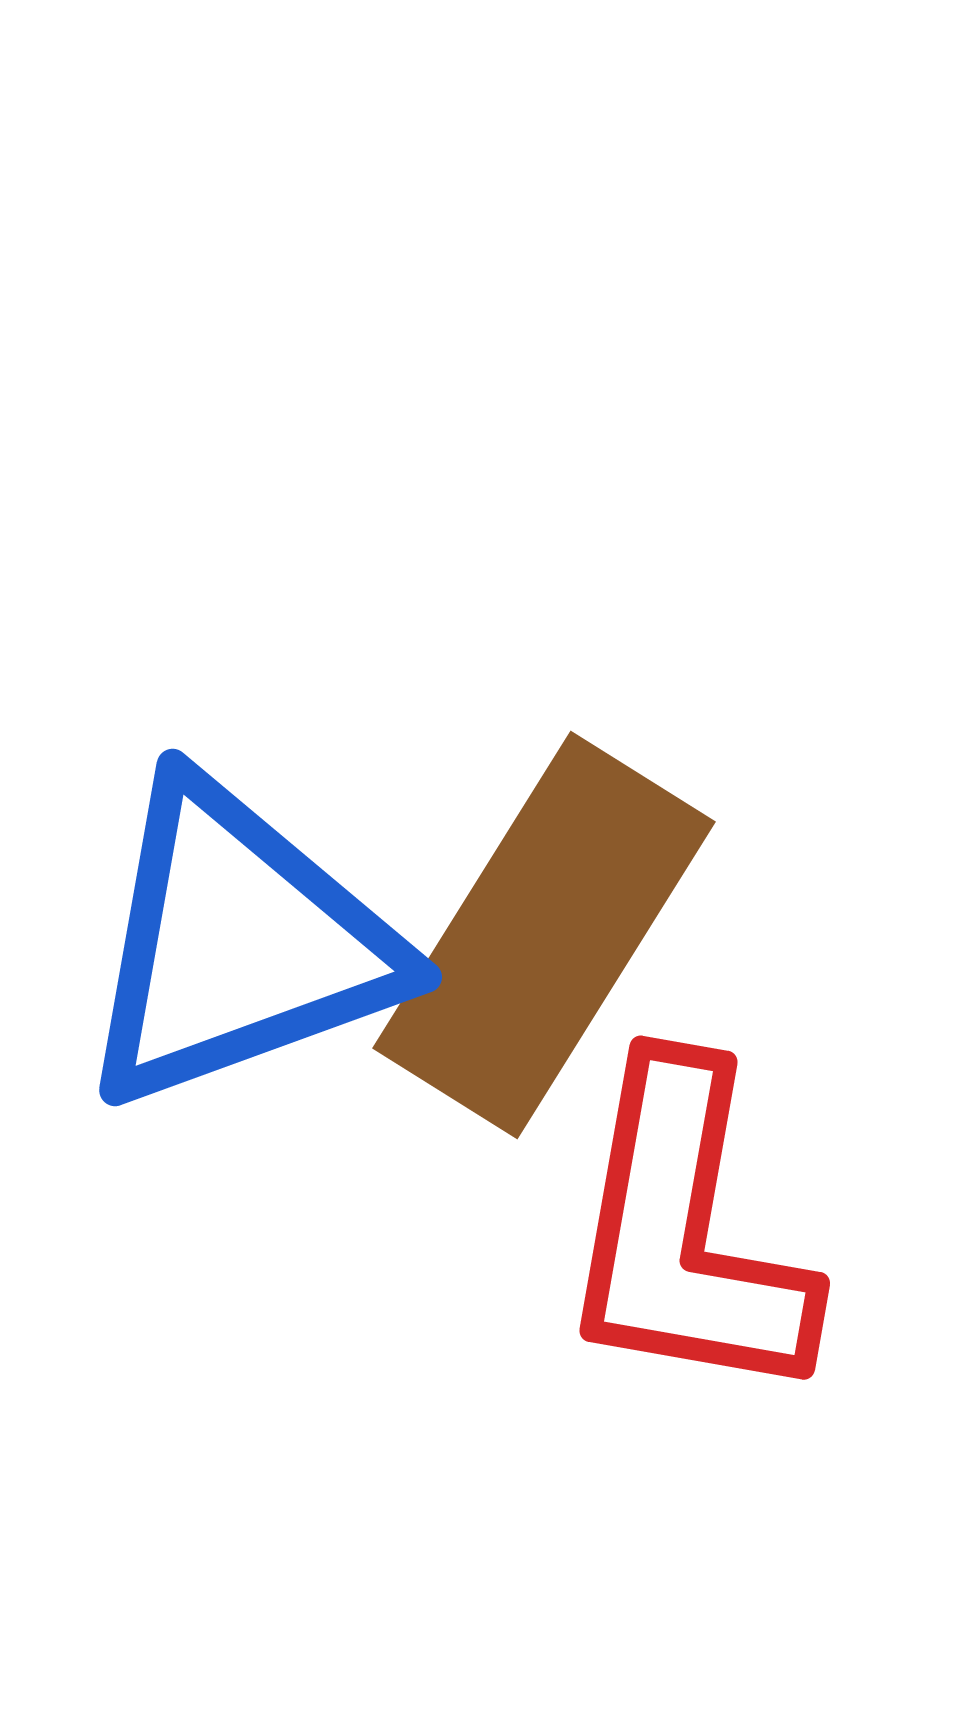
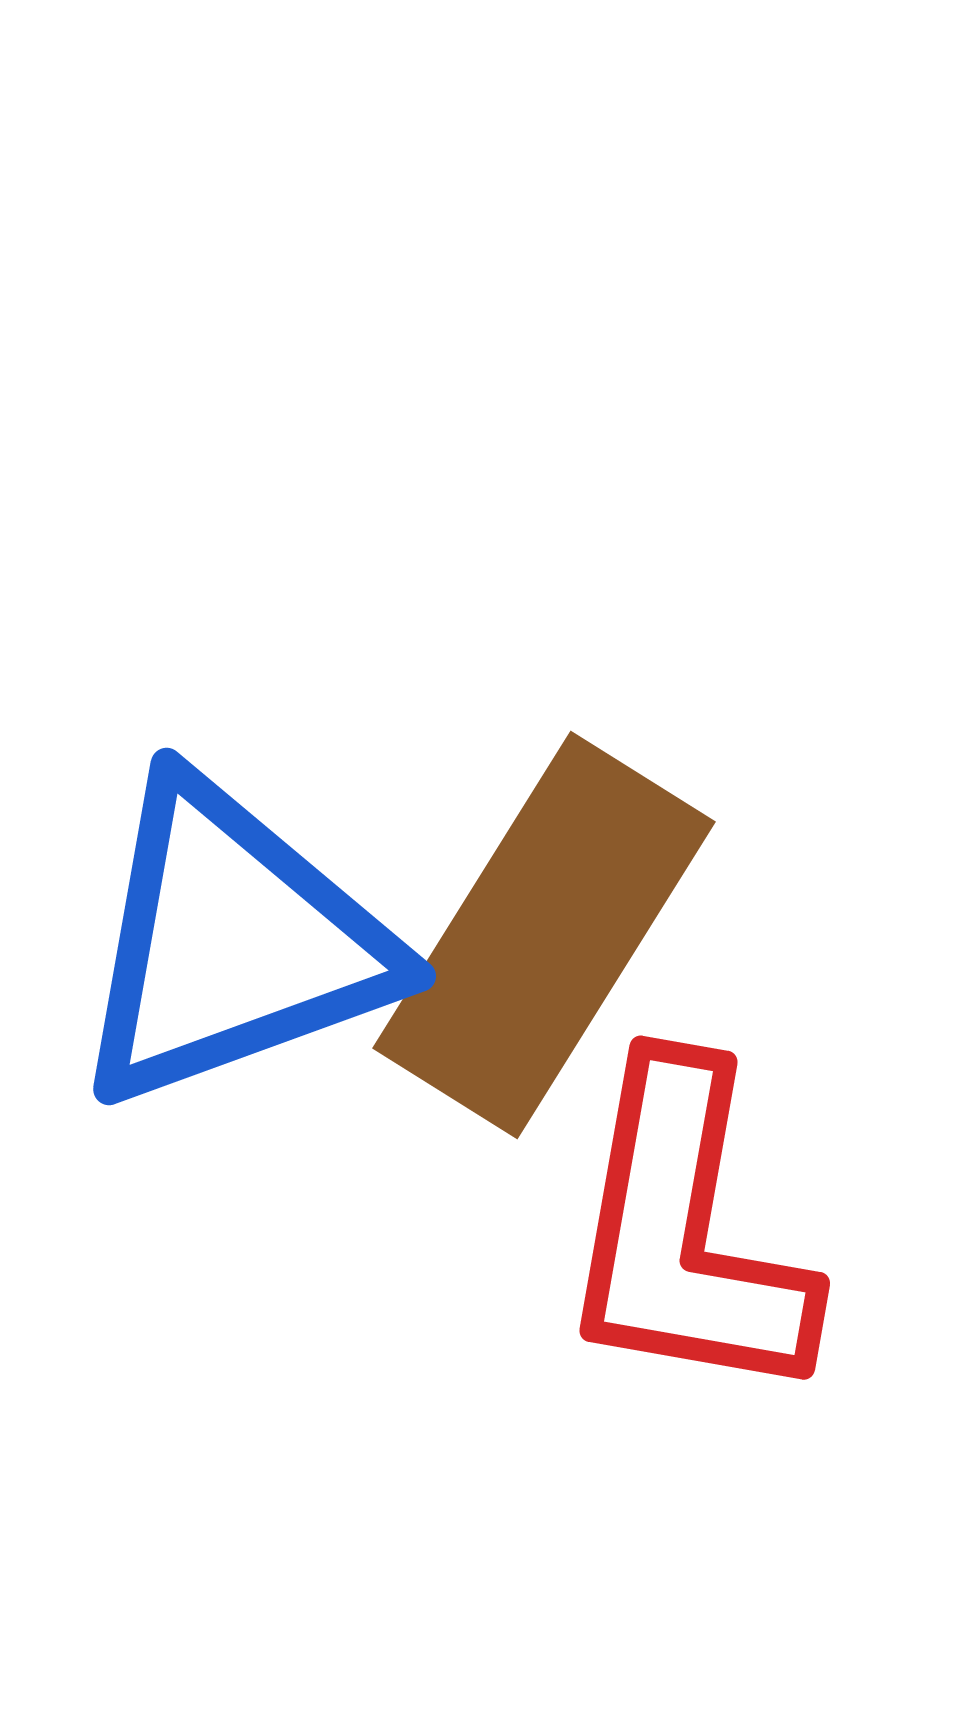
blue triangle: moved 6 px left, 1 px up
